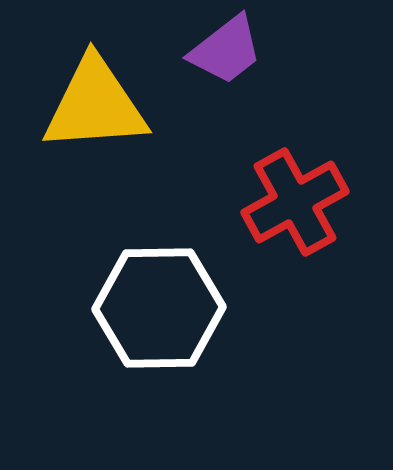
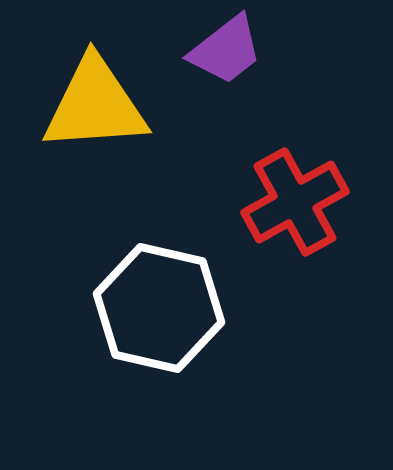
white hexagon: rotated 14 degrees clockwise
